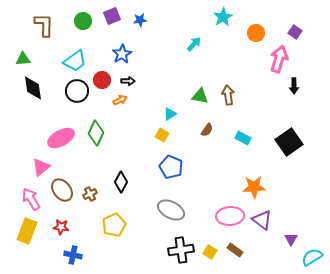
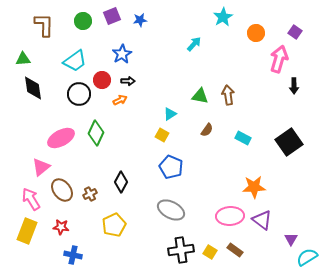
black circle at (77, 91): moved 2 px right, 3 px down
cyan semicircle at (312, 257): moved 5 px left
